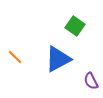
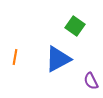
orange line: rotated 56 degrees clockwise
